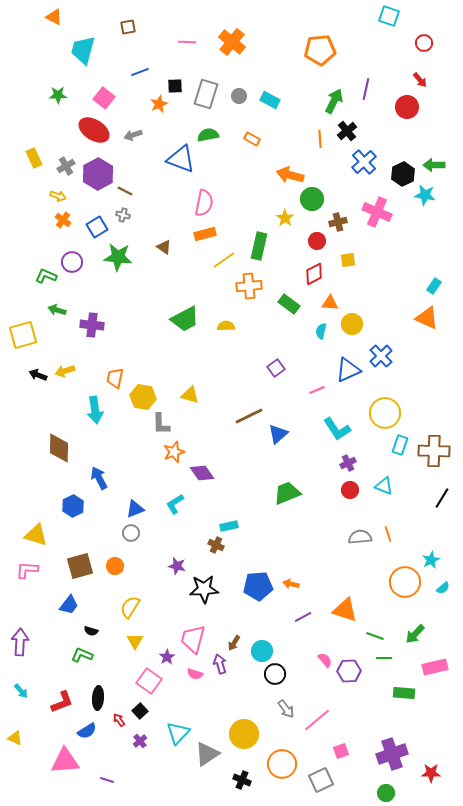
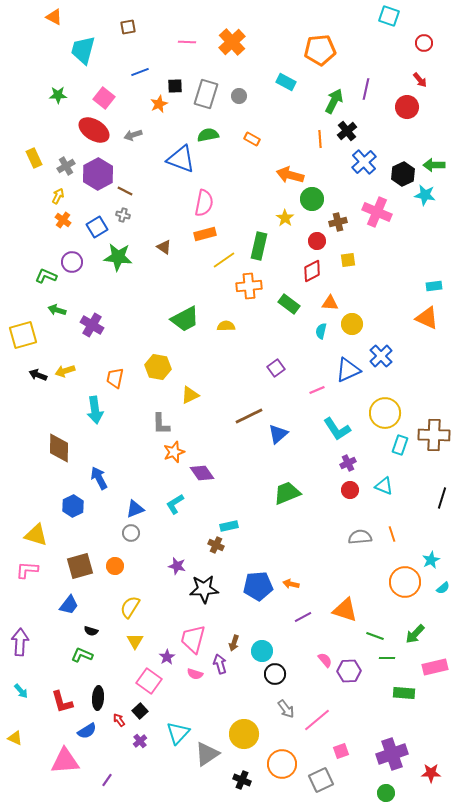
orange cross at (232, 42): rotated 8 degrees clockwise
cyan rectangle at (270, 100): moved 16 px right, 18 px up
yellow arrow at (58, 196): rotated 84 degrees counterclockwise
red diamond at (314, 274): moved 2 px left, 3 px up
cyan rectangle at (434, 286): rotated 49 degrees clockwise
purple cross at (92, 325): rotated 25 degrees clockwise
yellow triangle at (190, 395): rotated 42 degrees counterclockwise
yellow hexagon at (143, 397): moved 15 px right, 30 px up
brown cross at (434, 451): moved 16 px up
black line at (442, 498): rotated 15 degrees counterclockwise
orange line at (388, 534): moved 4 px right
brown arrow at (234, 643): rotated 14 degrees counterclockwise
green line at (384, 658): moved 3 px right
red L-shape at (62, 702): rotated 95 degrees clockwise
purple line at (107, 780): rotated 72 degrees counterclockwise
